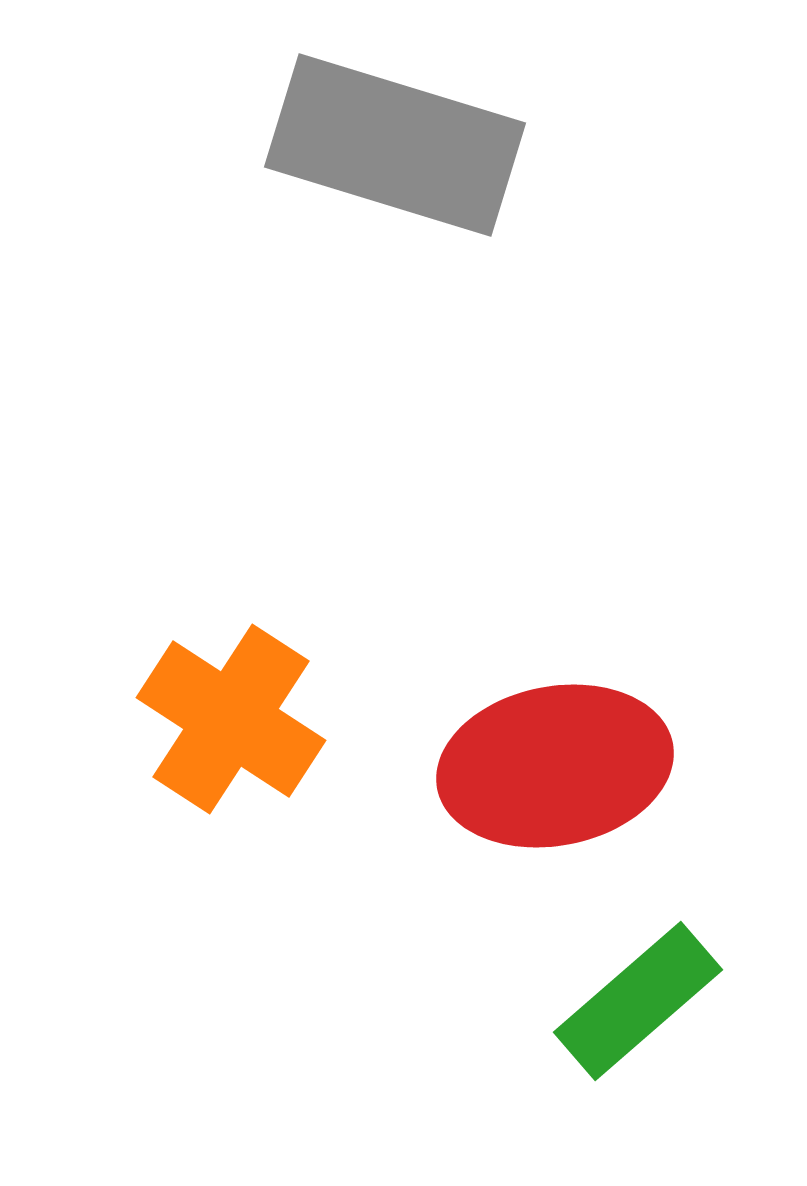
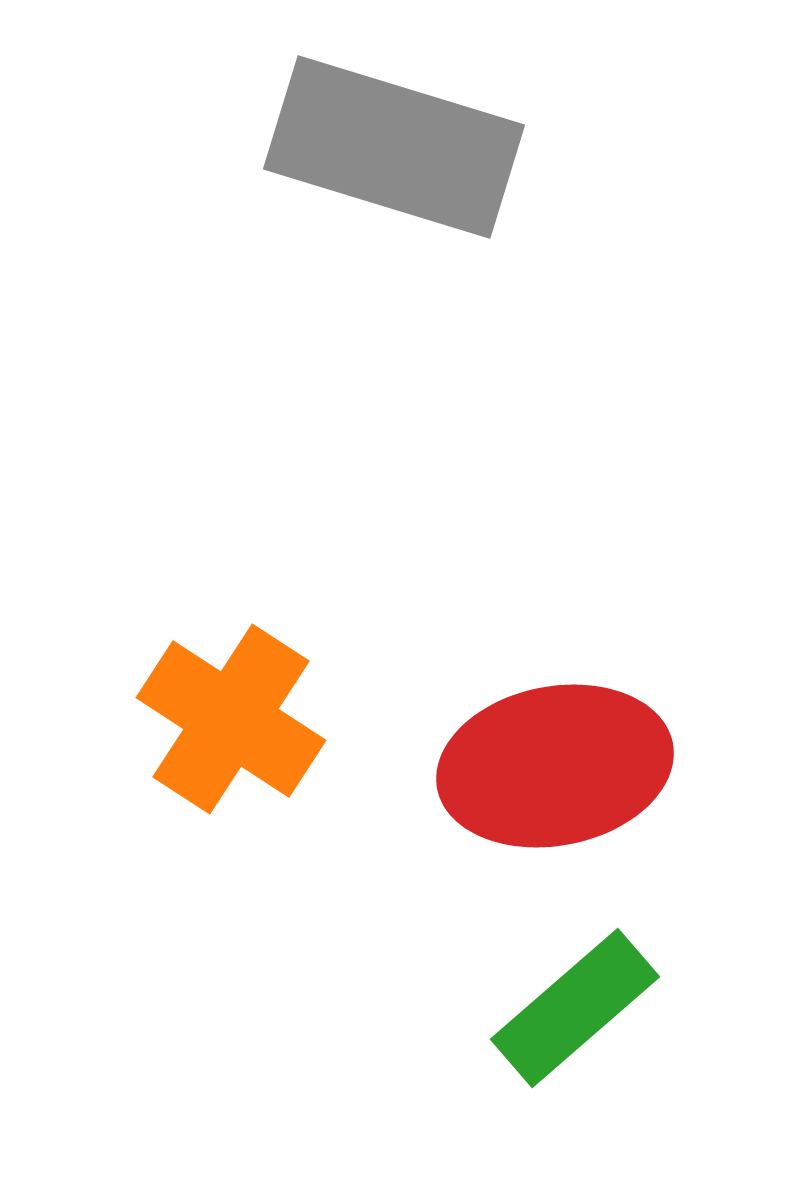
gray rectangle: moved 1 px left, 2 px down
green rectangle: moved 63 px left, 7 px down
